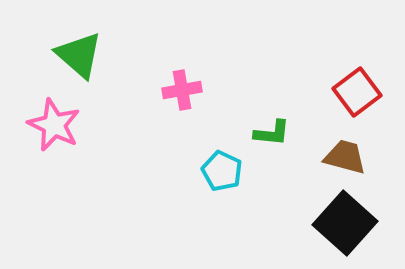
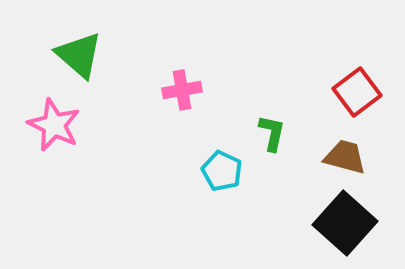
green L-shape: rotated 84 degrees counterclockwise
